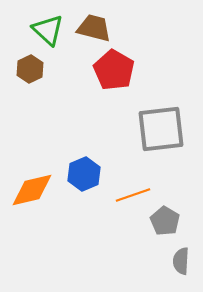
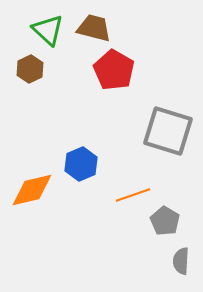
gray square: moved 7 px right, 2 px down; rotated 24 degrees clockwise
blue hexagon: moved 3 px left, 10 px up
